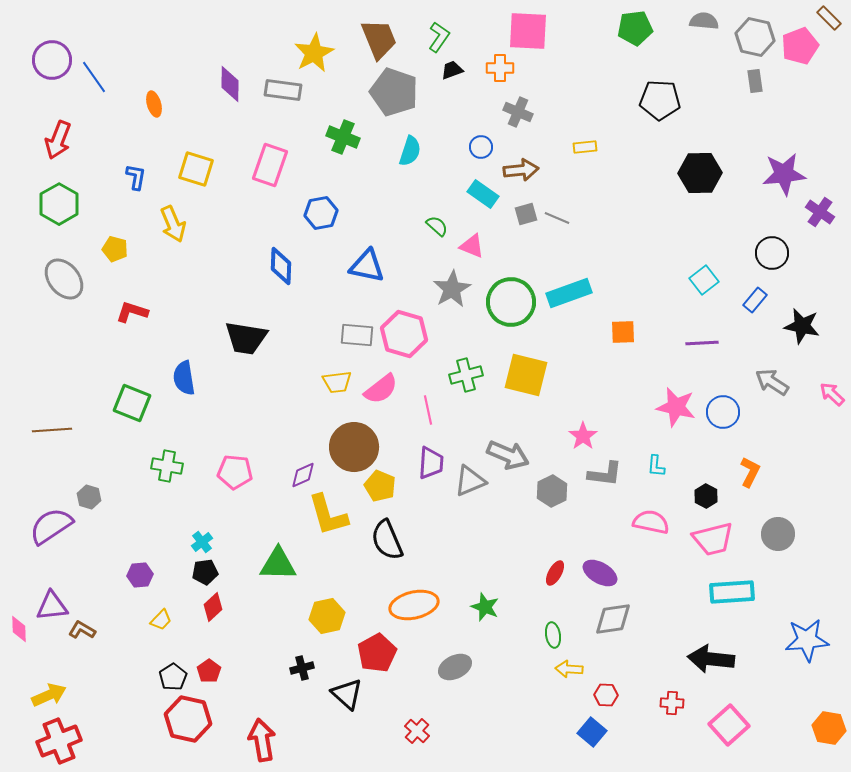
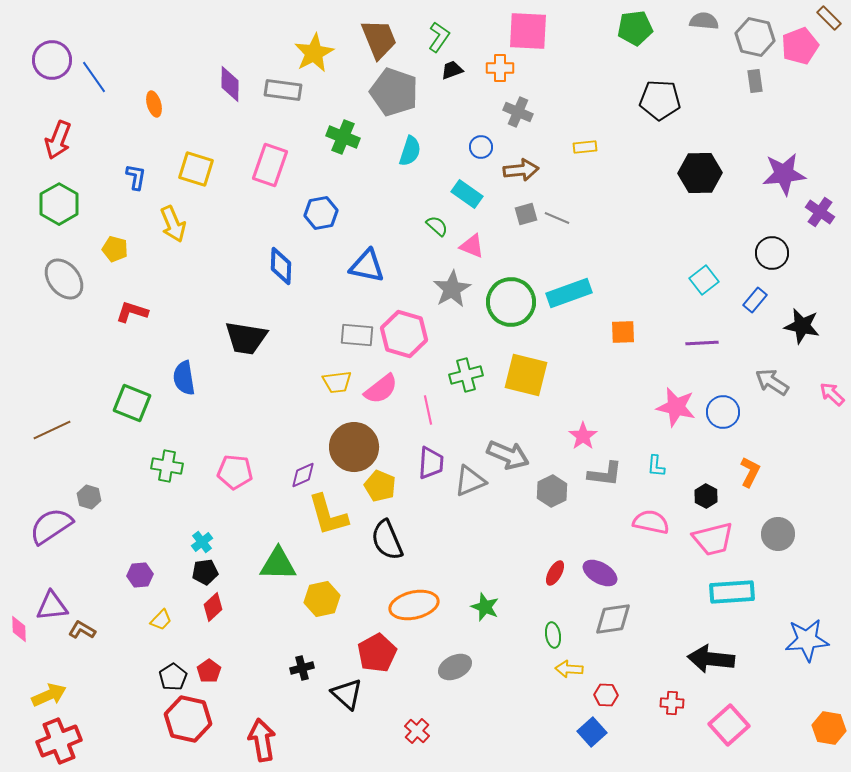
cyan rectangle at (483, 194): moved 16 px left
brown line at (52, 430): rotated 21 degrees counterclockwise
yellow hexagon at (327, 616): moved 5 px left, 17 px up
blue square at (592, 732): rotated 8 degrees clockwise
